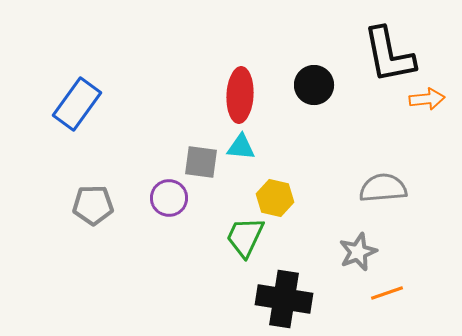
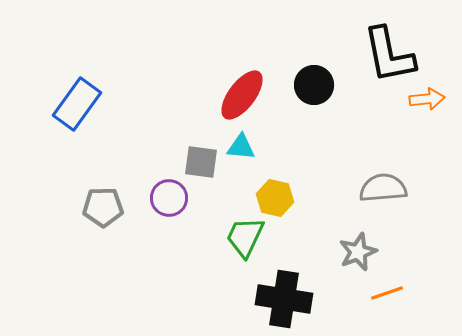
red ellipse: moved 2 px right; rotated 34 degrees clockwise
gray pentagon: moved 10 px right, 2 px down
